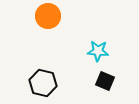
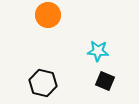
orange circle: moved 1 px up
